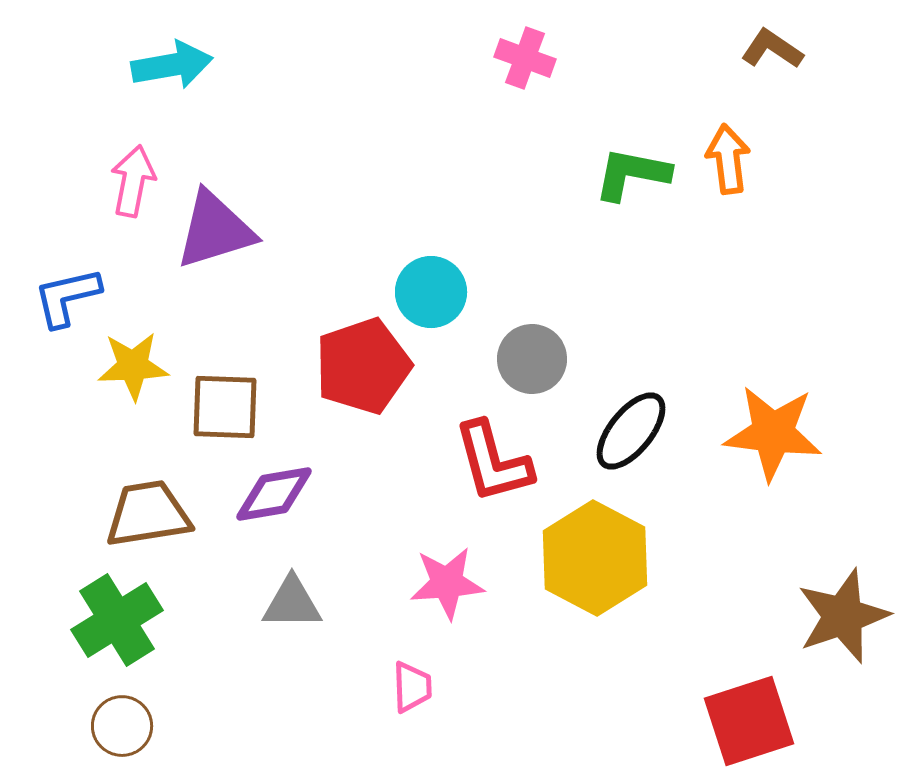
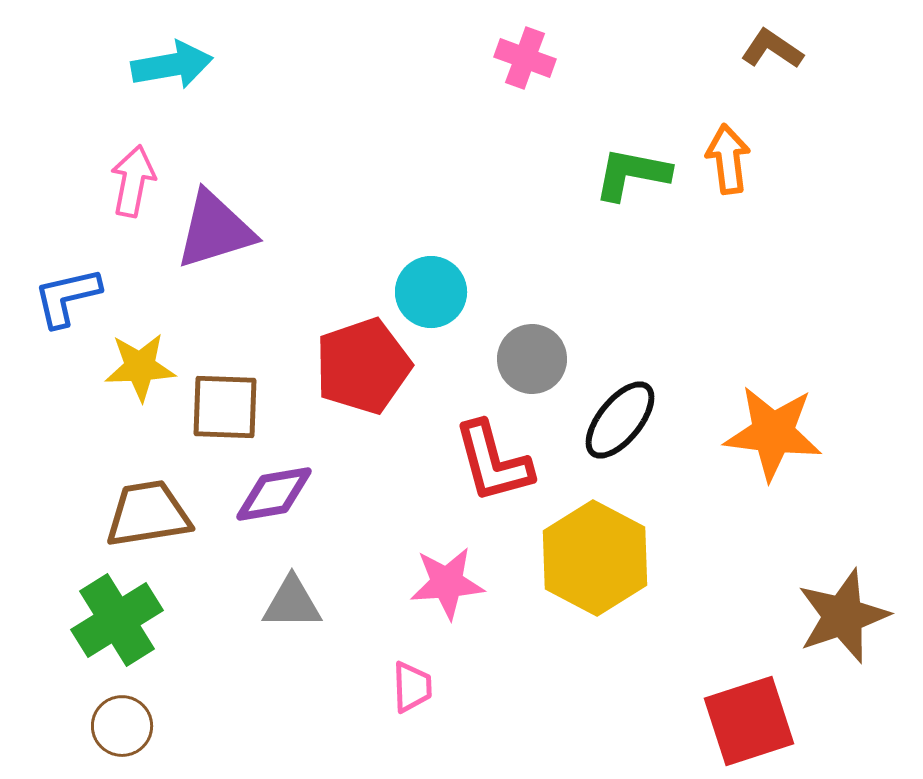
yellow star: moved 7 px right, 1 px down
black ellipse: moved 11 px left, 11 px up
